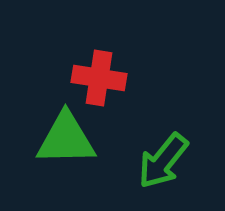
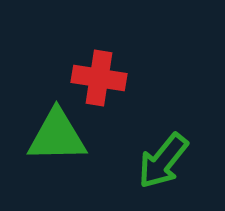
green triangle: moved 9 px left, 3 px up
